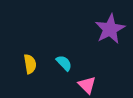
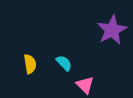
purple star: moved 2 px right, 1 px down
pink triangle: moved 2 px left
